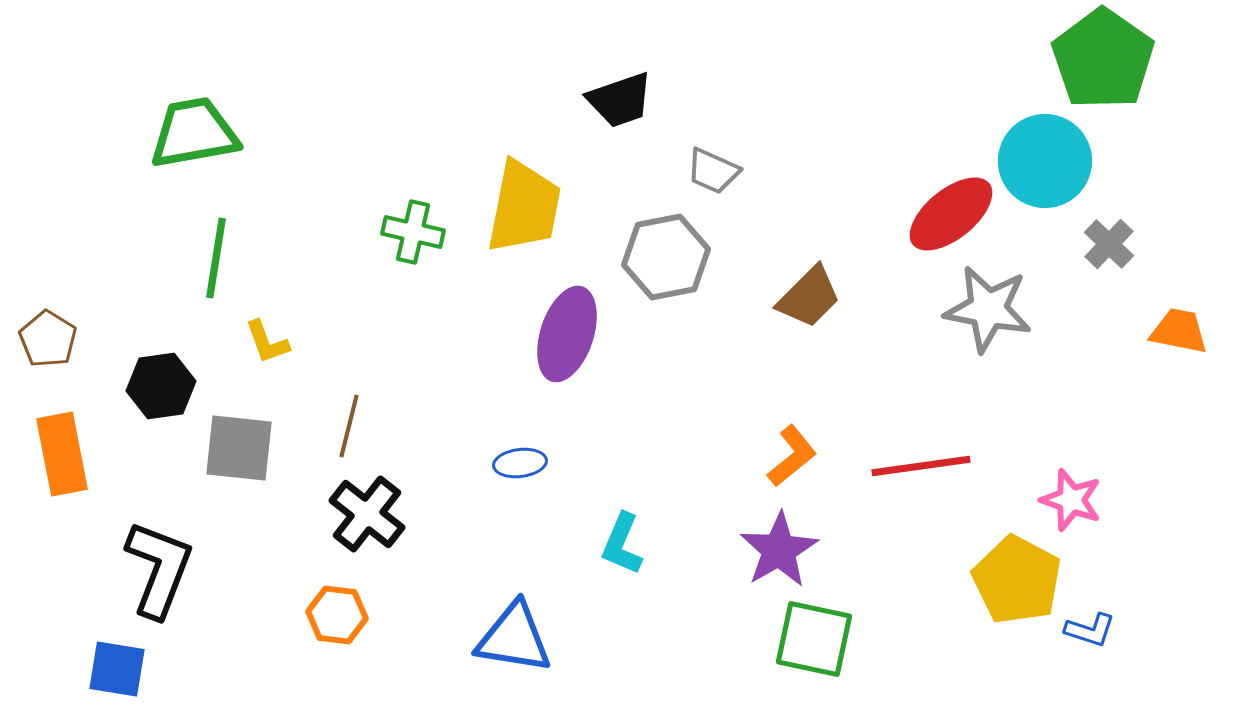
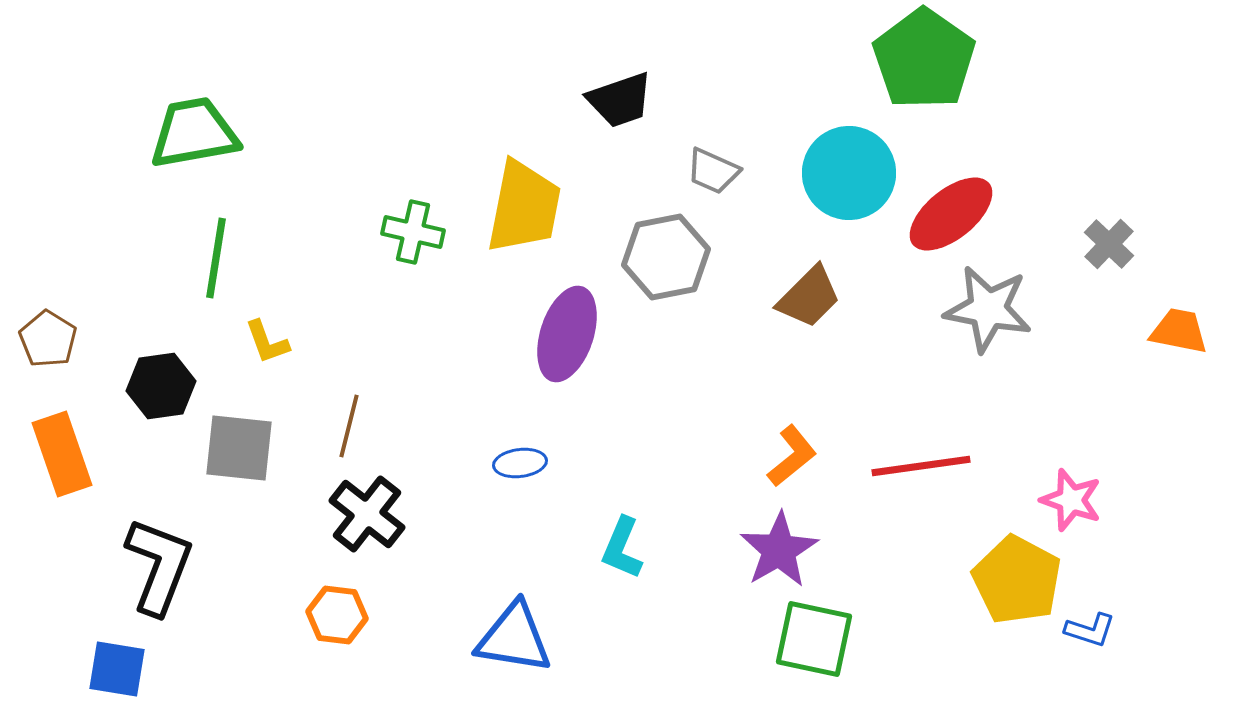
green pentagon: moved 179 px left
cyan circle: moved 196 px left, 12 px down
orange rectangle: rotated 8 degrees counterclockwise
cyan L-shape: moved 4 px down
black L-shape: moved 3 px up
